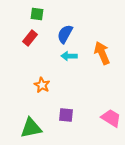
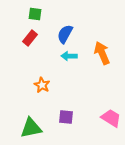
green square: moved 2 px left
purple square: moved 2 px down
